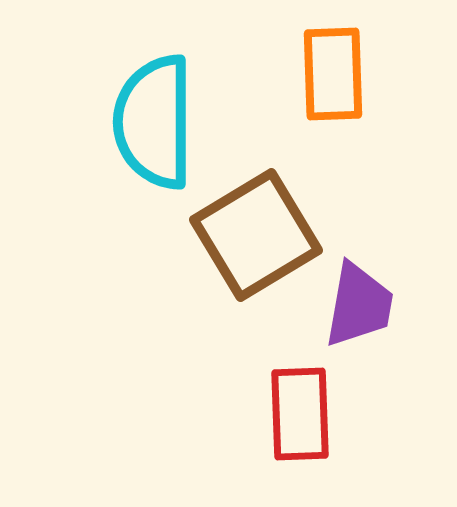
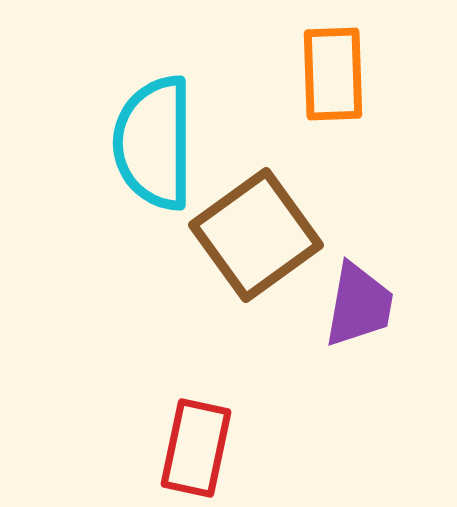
cyan semicircle: moved 21 px down
brown square: rotated 5 degrees counterclockwise
red rectangle: moved 104 px left, 34 px down; rotated 14 degrees clockwise
